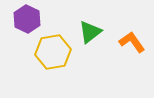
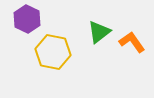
green triangle: moved 9 px right
yellow hexagon: rotated 20 degrees clockwise
